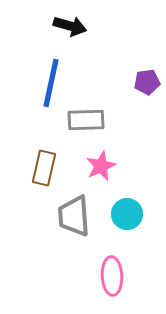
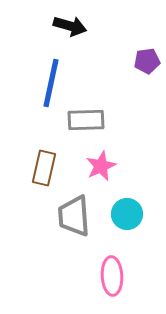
purple pentagon: moved 21 px up
